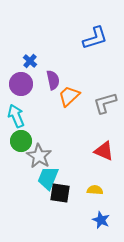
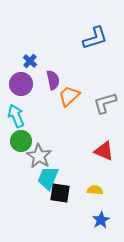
blue star: rotated 18 degrees clockwise
